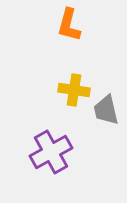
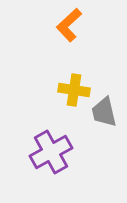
orange L-shape: rotated 32 degrees clockwise
gray trapezoid: moved 2 px left, 2 px down
